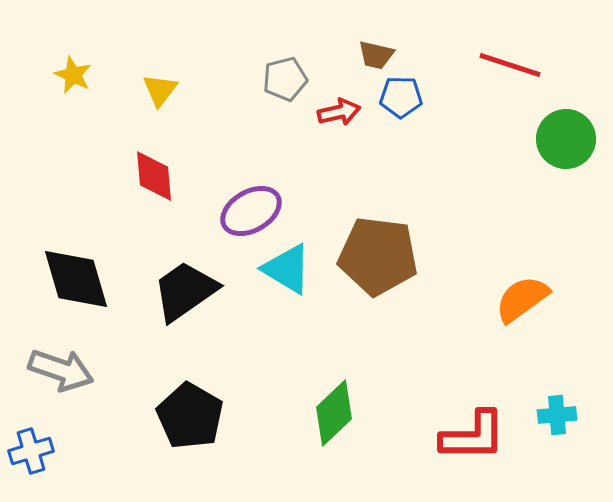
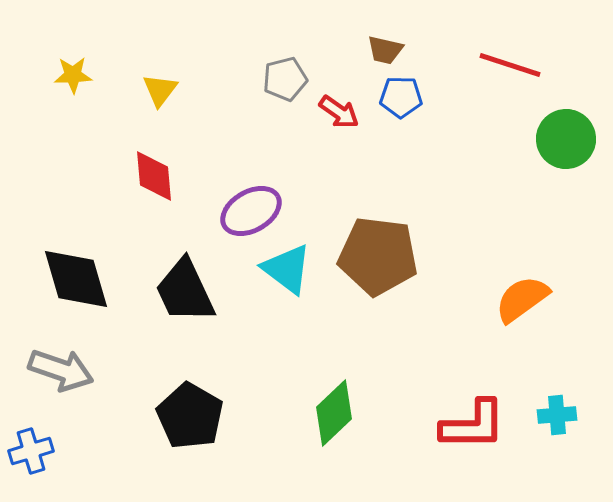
brown trapezoid: moved 9 px right, 5 px up
yellow star: rotated 27 degrees counterclockwise
red arrow: rotated 48 degrees clockwise
cyan triangle: rotated 6 degrees clockwise
black trapezoid: rotated 80 degrees counterclockwise
red L-shape: moved 11 px up
